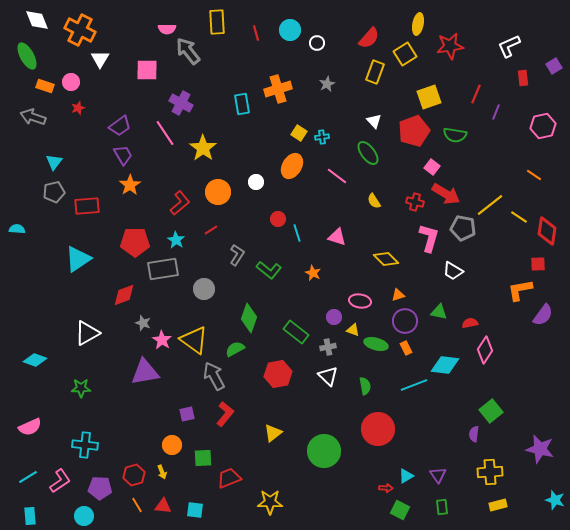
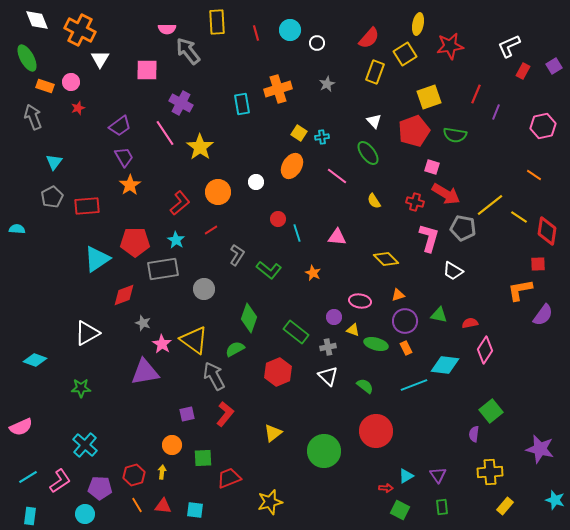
green ellipse at (27, 56): moved 2 px down
red rectangle at (523, 78): moved 7 px up; rotated 35 degrees clockwise
gray arrow at (33, 117): rotated 50 degrees clockwise
yellow star at (203, 148): moved 3 px left, 1 px up
purple trapezoid at (123, 155): moved 1 px right, 2 px down
pink square at (432, 167): rotated 21 degrees counterclockwise
gray pentagon at (54, 192): moved 2 px left, 5 px down; rotated 15 degrees counterclockwise
pink triangle at (337, 237): rotated 12 degrees counterclockwise
cyan triangle at (78, 259): moved 19 px right
green triangle at (439, 312): moved 3 px down
pink star at (162, 340): moved 4 px down
red hexagon at (278, 374): moved 2 px up; rotated 12 degrees counterclockwise
green semicircle at (365, 386): rotated 42 degrees counterclockwise
pink semicircle at (30, 427): moved 9 px left
red circle at (378, 429): moved 2 px left, 2 px down
cyan cross at (85, 445): rotated 35 degrees clockwise
yellow arrow at (162, 472): rotated 152 degrees counterclockwise
yellow star at (270, 502): rotated 15 degrees counterclockwise
yellow rectangle at (498, 505): moved 7 px right, 1 px down; rotated 36 degrees counterclockwise
cyan rectangle at (30, 516): rotated 12 degrees clockwise
cyan circle at (84, 516): moved 1 px right, 2 px up
